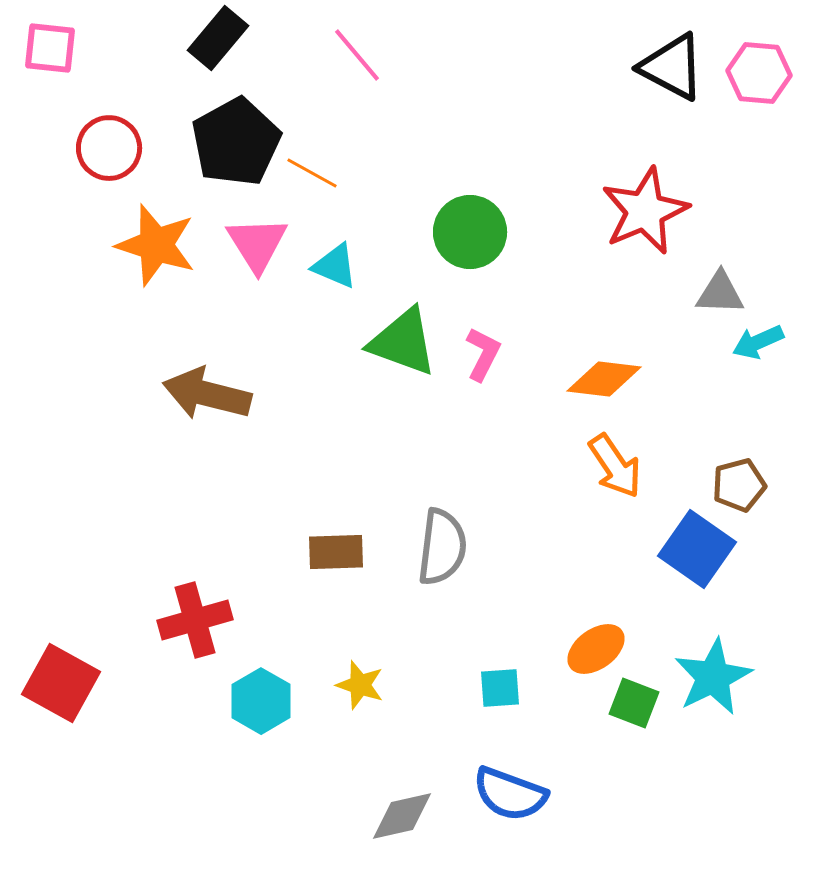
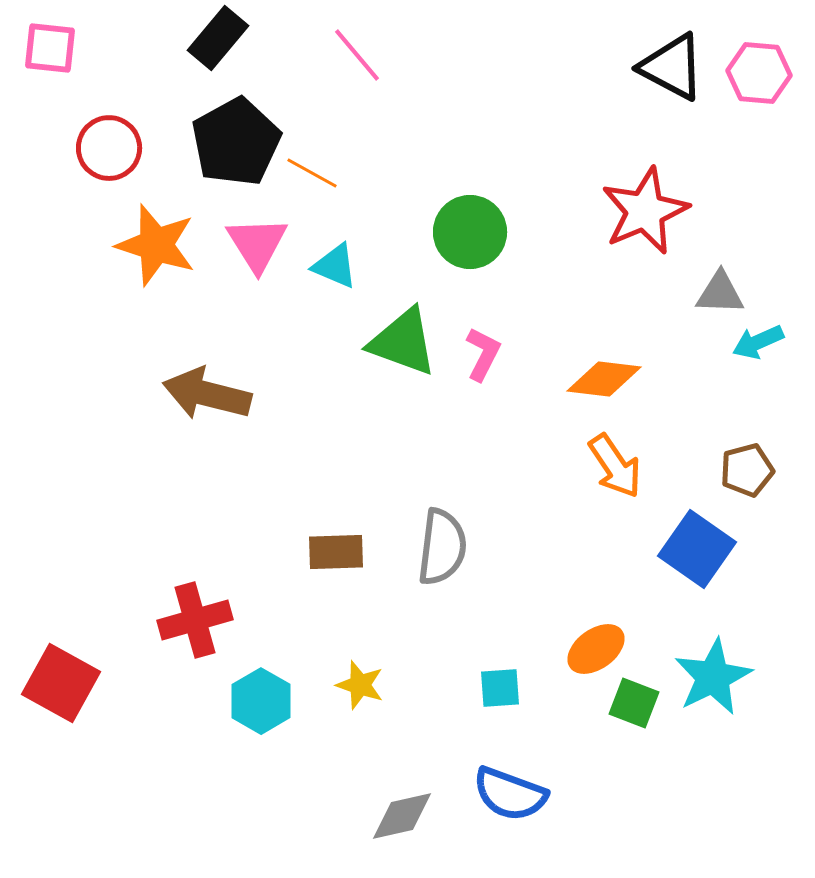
brown pentagon: moved 8 px right, 15 px up
